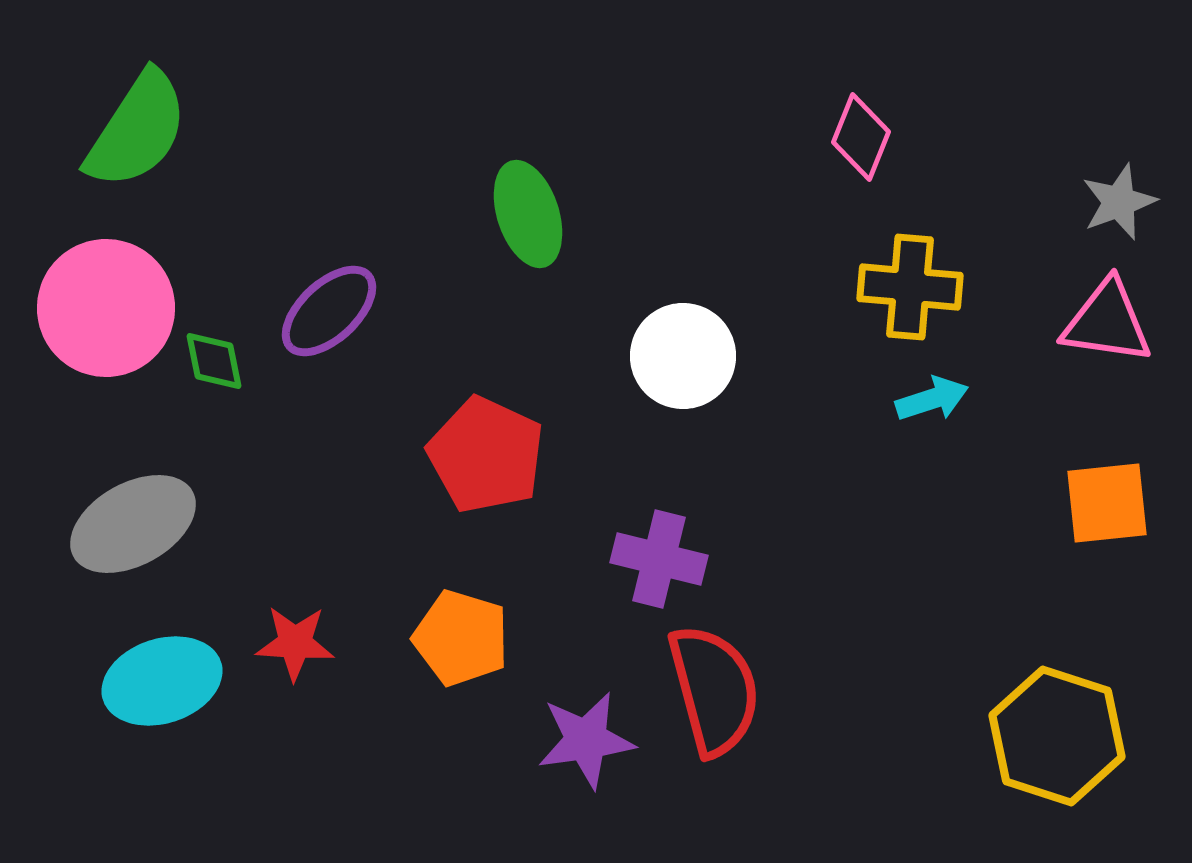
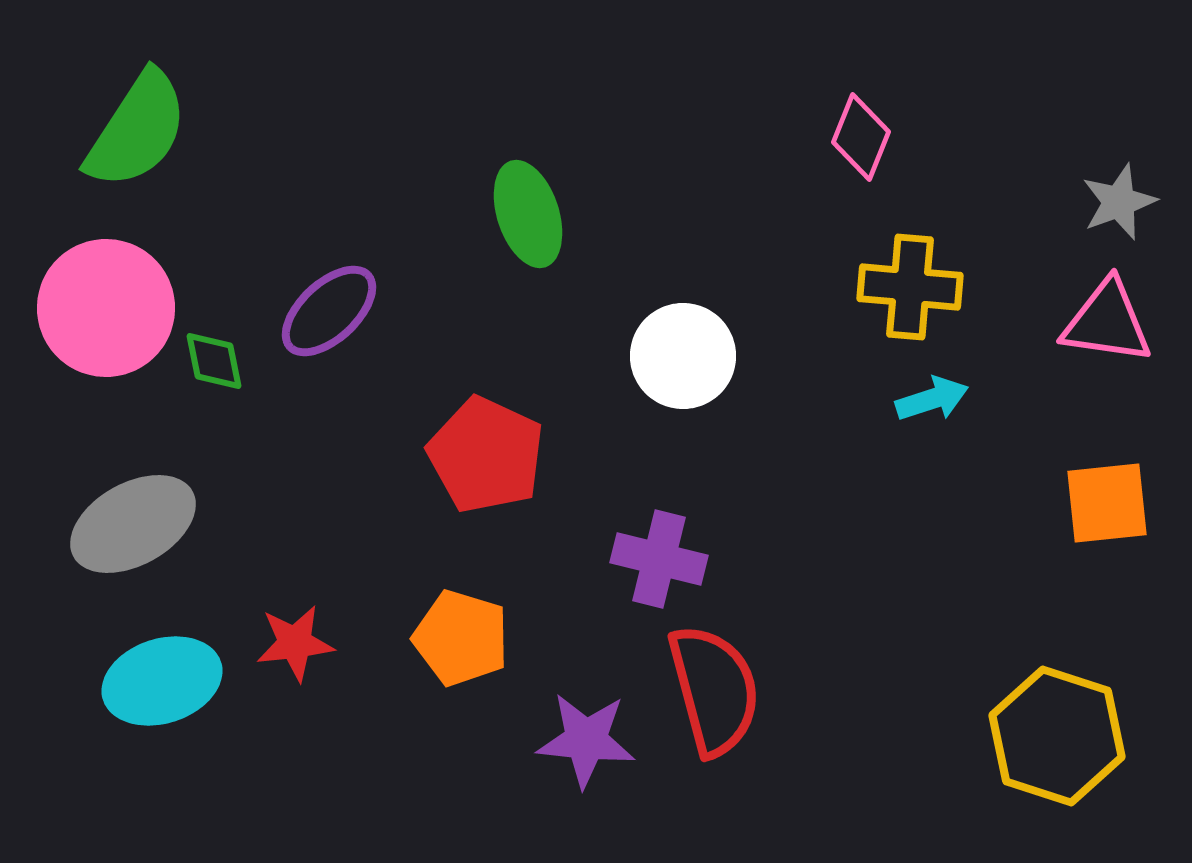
red star: rotated 10 degrees counterclockwise
purple star: rotated 14 degrees clockwise
